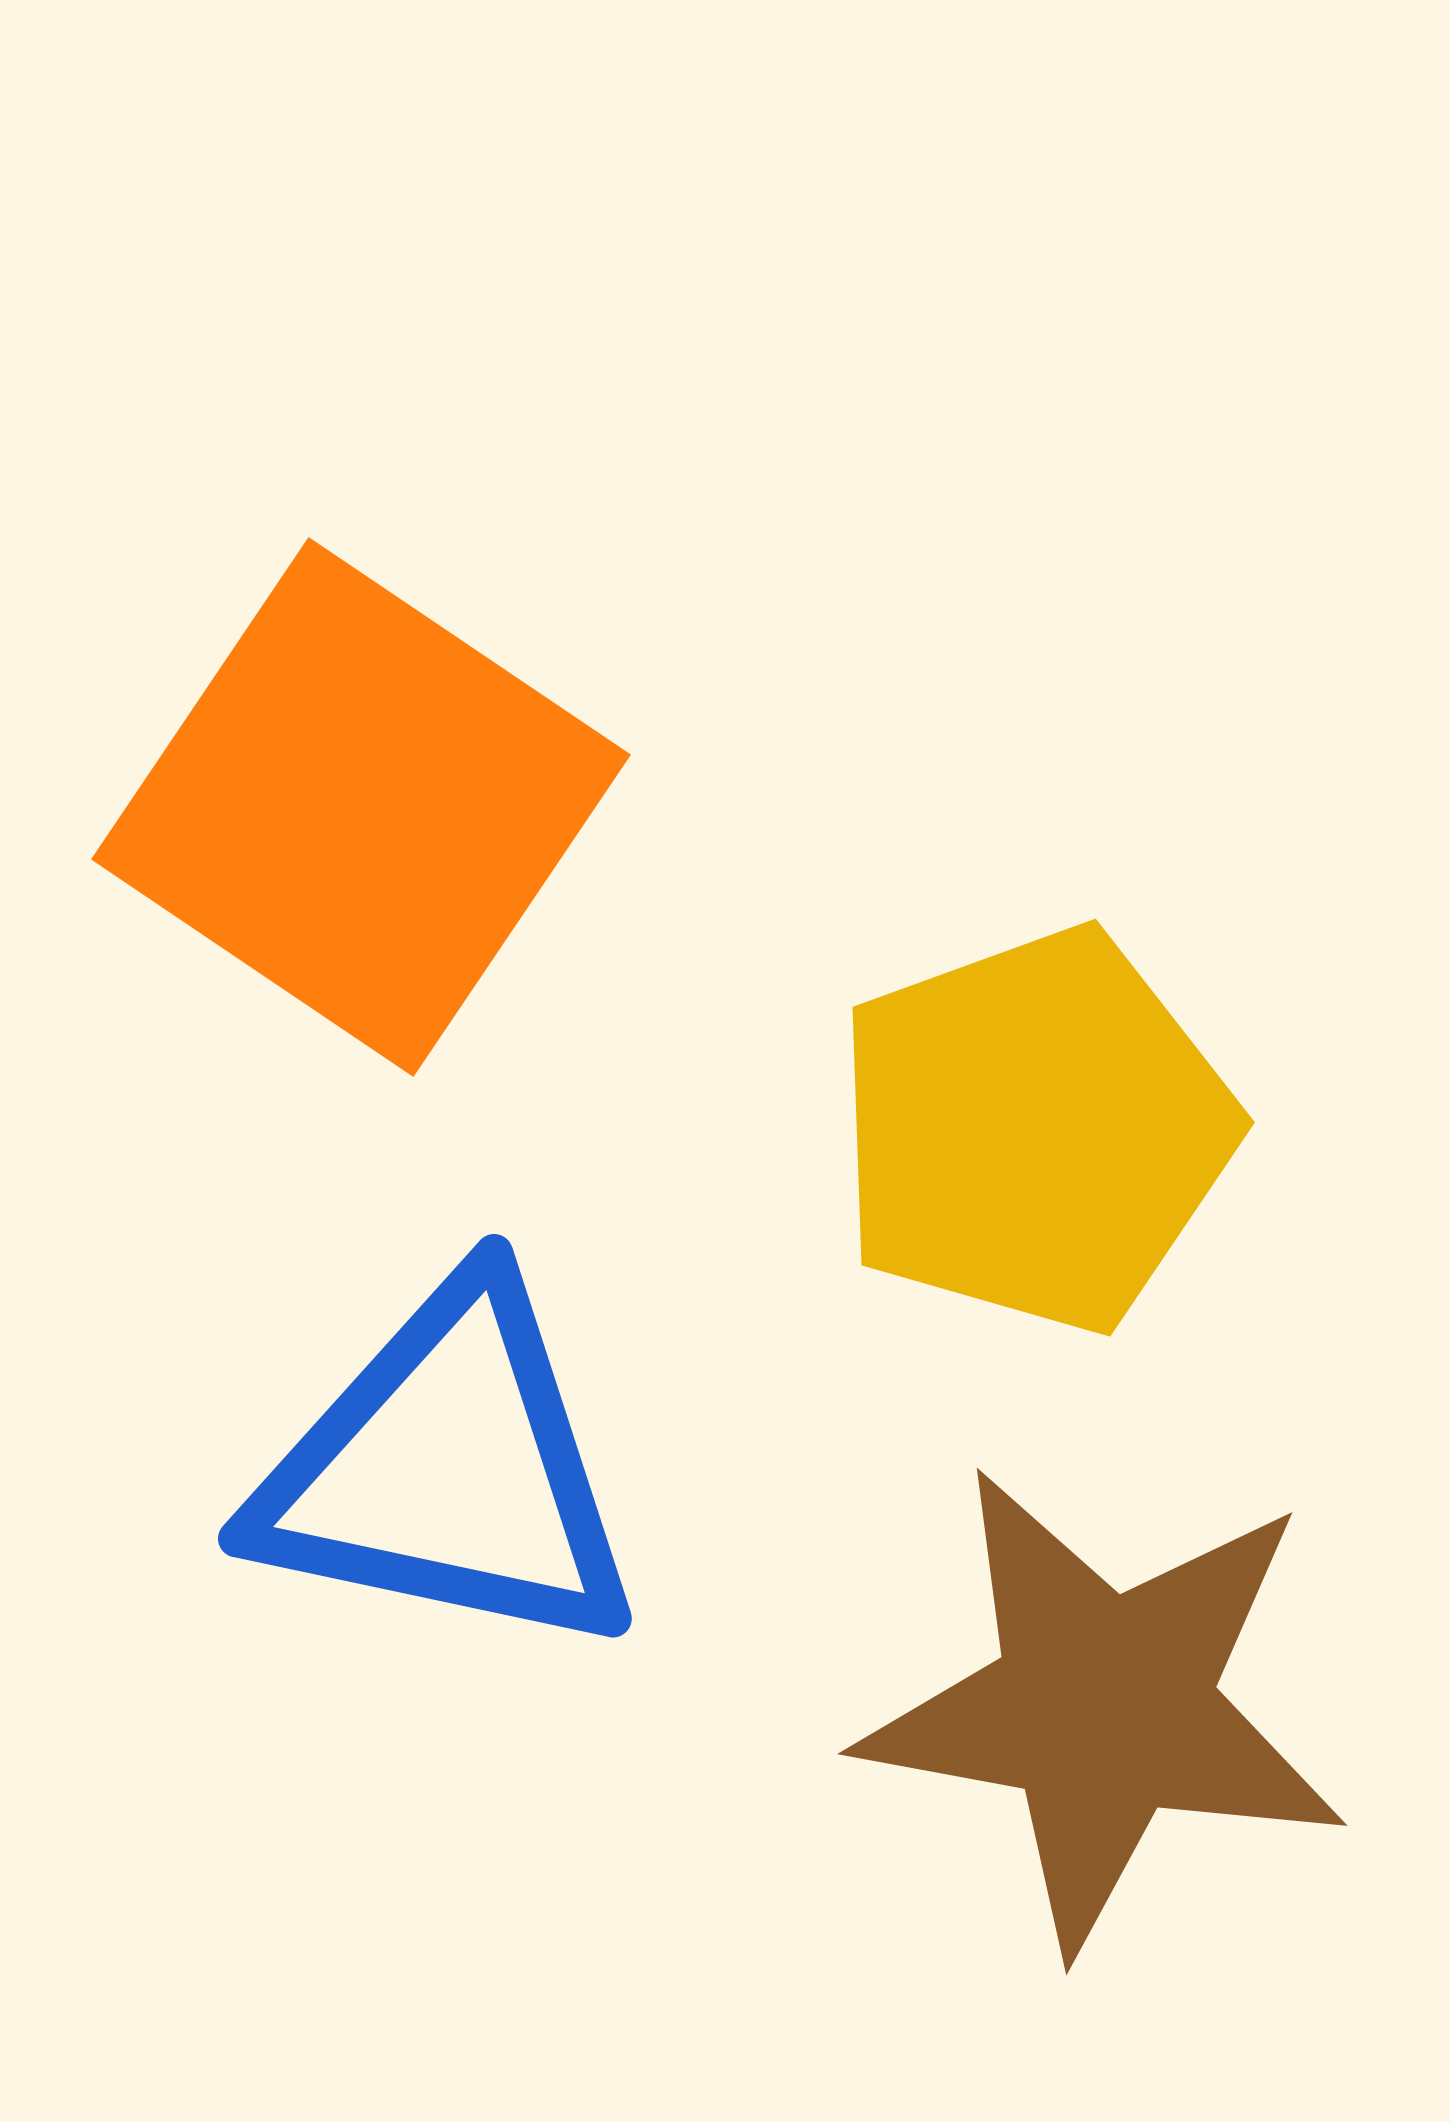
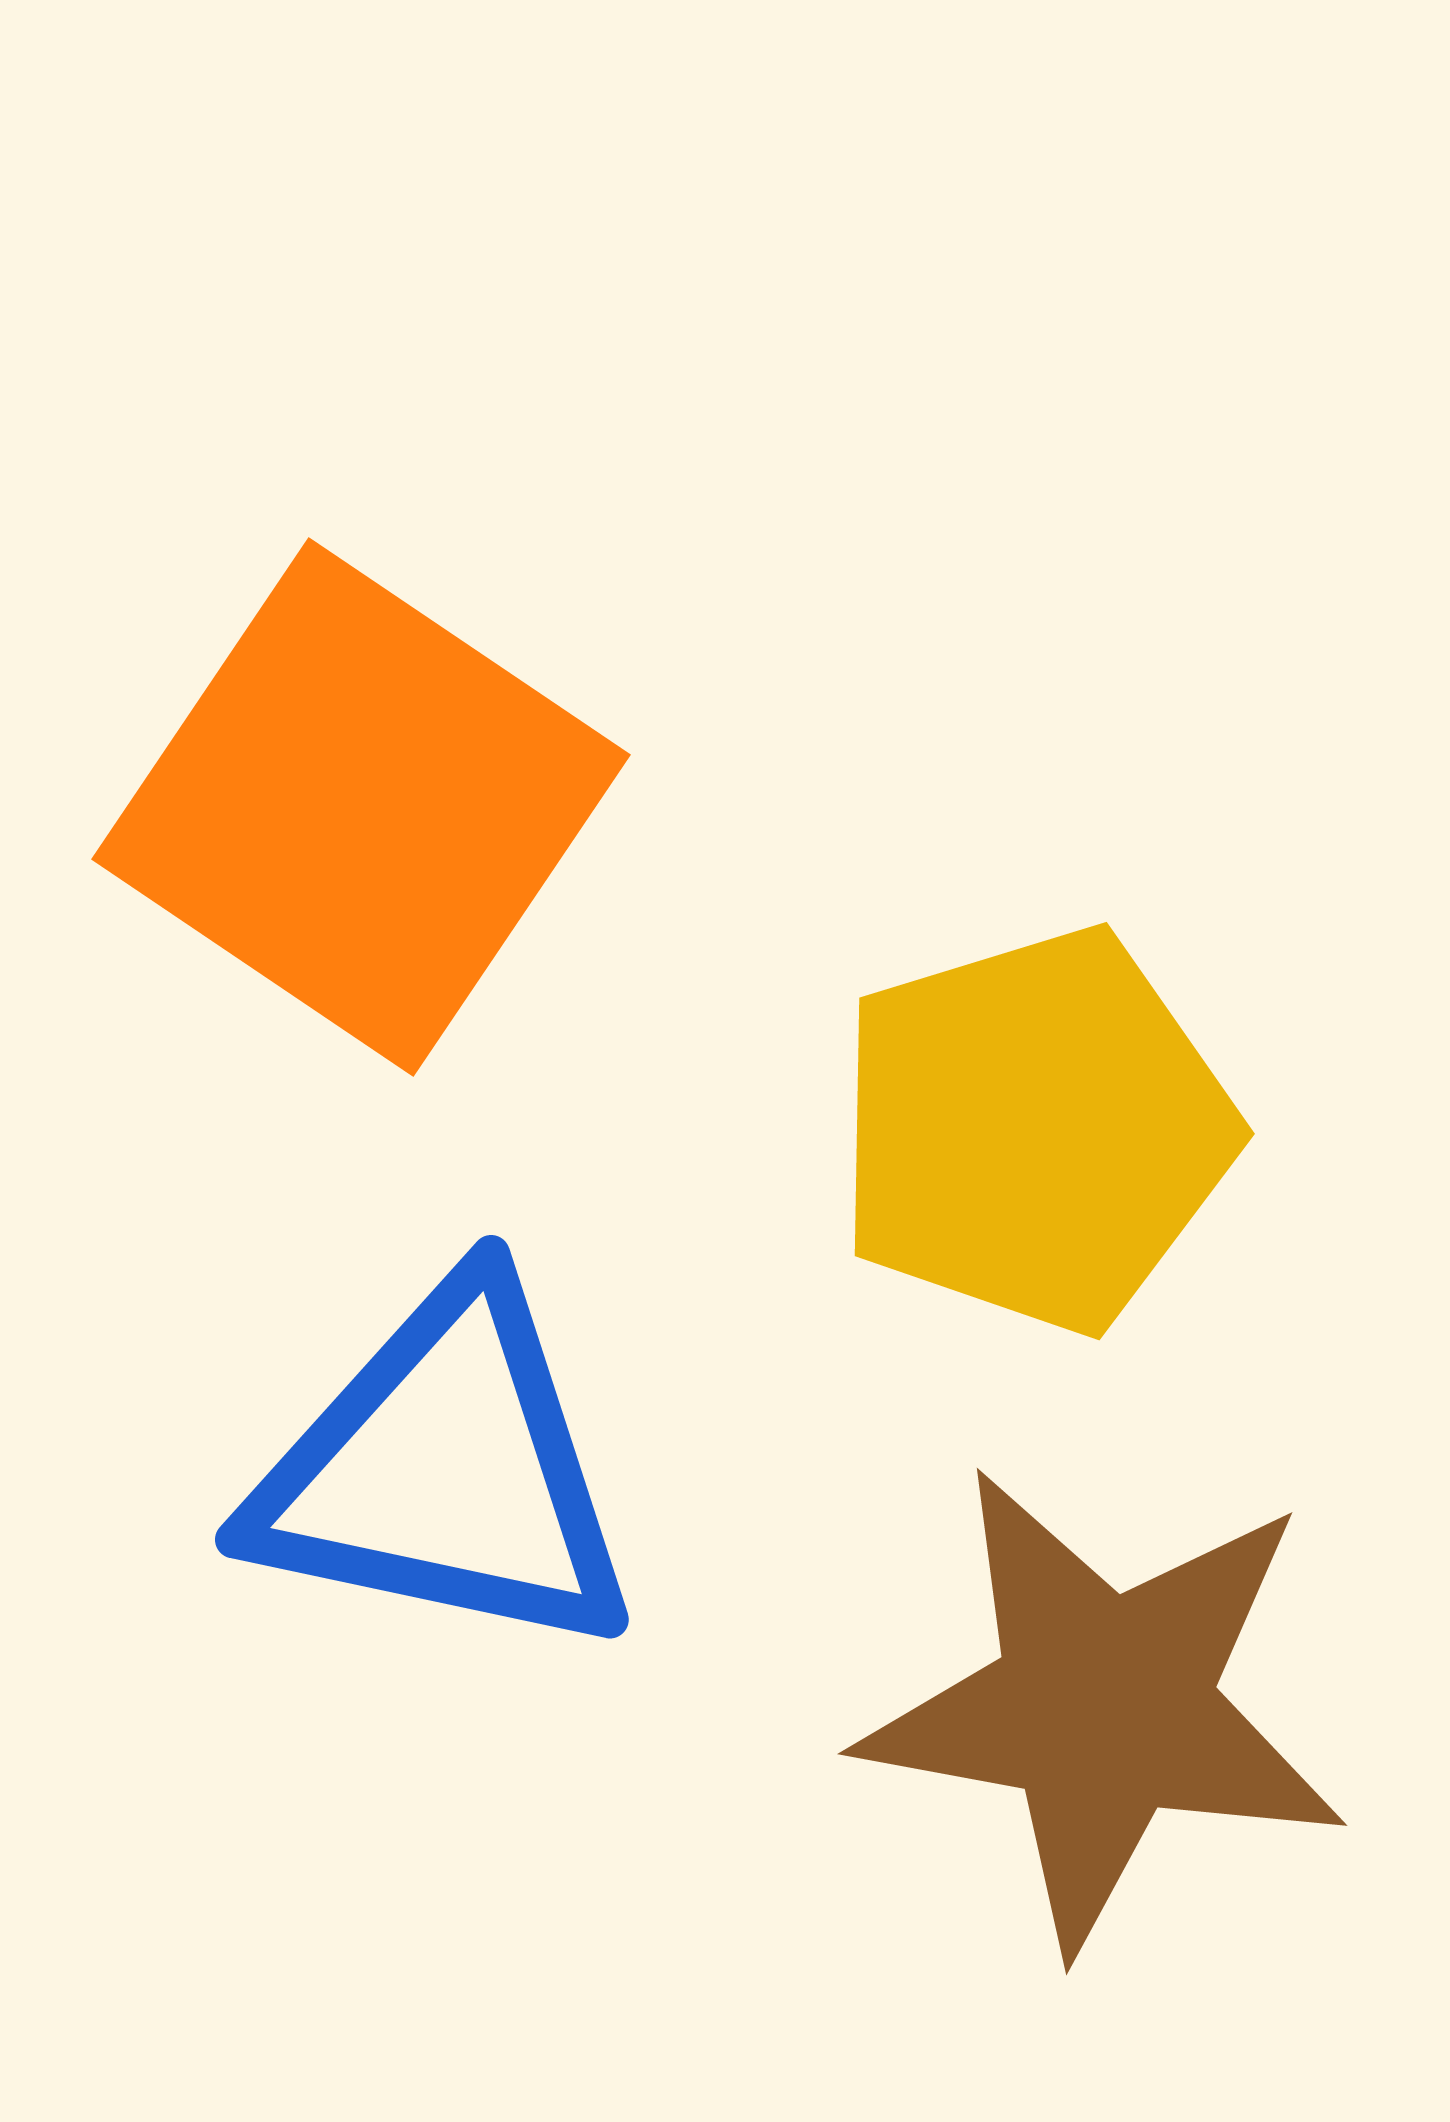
yellow pentagon: rotated 3 degrees clockwise
blue triangle: moved 3 px left, 1 px down
